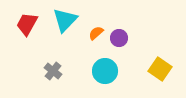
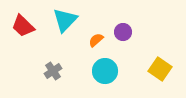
red trapezoid: moved 4 px left, 2 px down; rotated 75 degrees counterclockwise
orange semicircle: moved 7 px down
purple circle: moved 4 px right, 6 px up
gray cross: rotated 18 degrees clockwise
